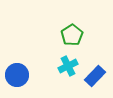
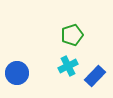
green pentagon: rotated 15 degrees clockwise
blue circle: moved 2 px up
